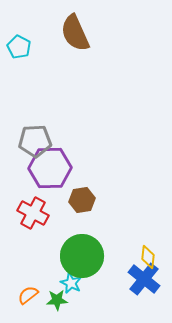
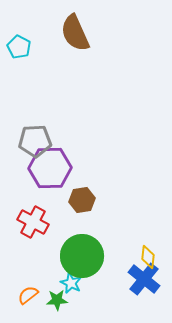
red cross: moved 9 px down
